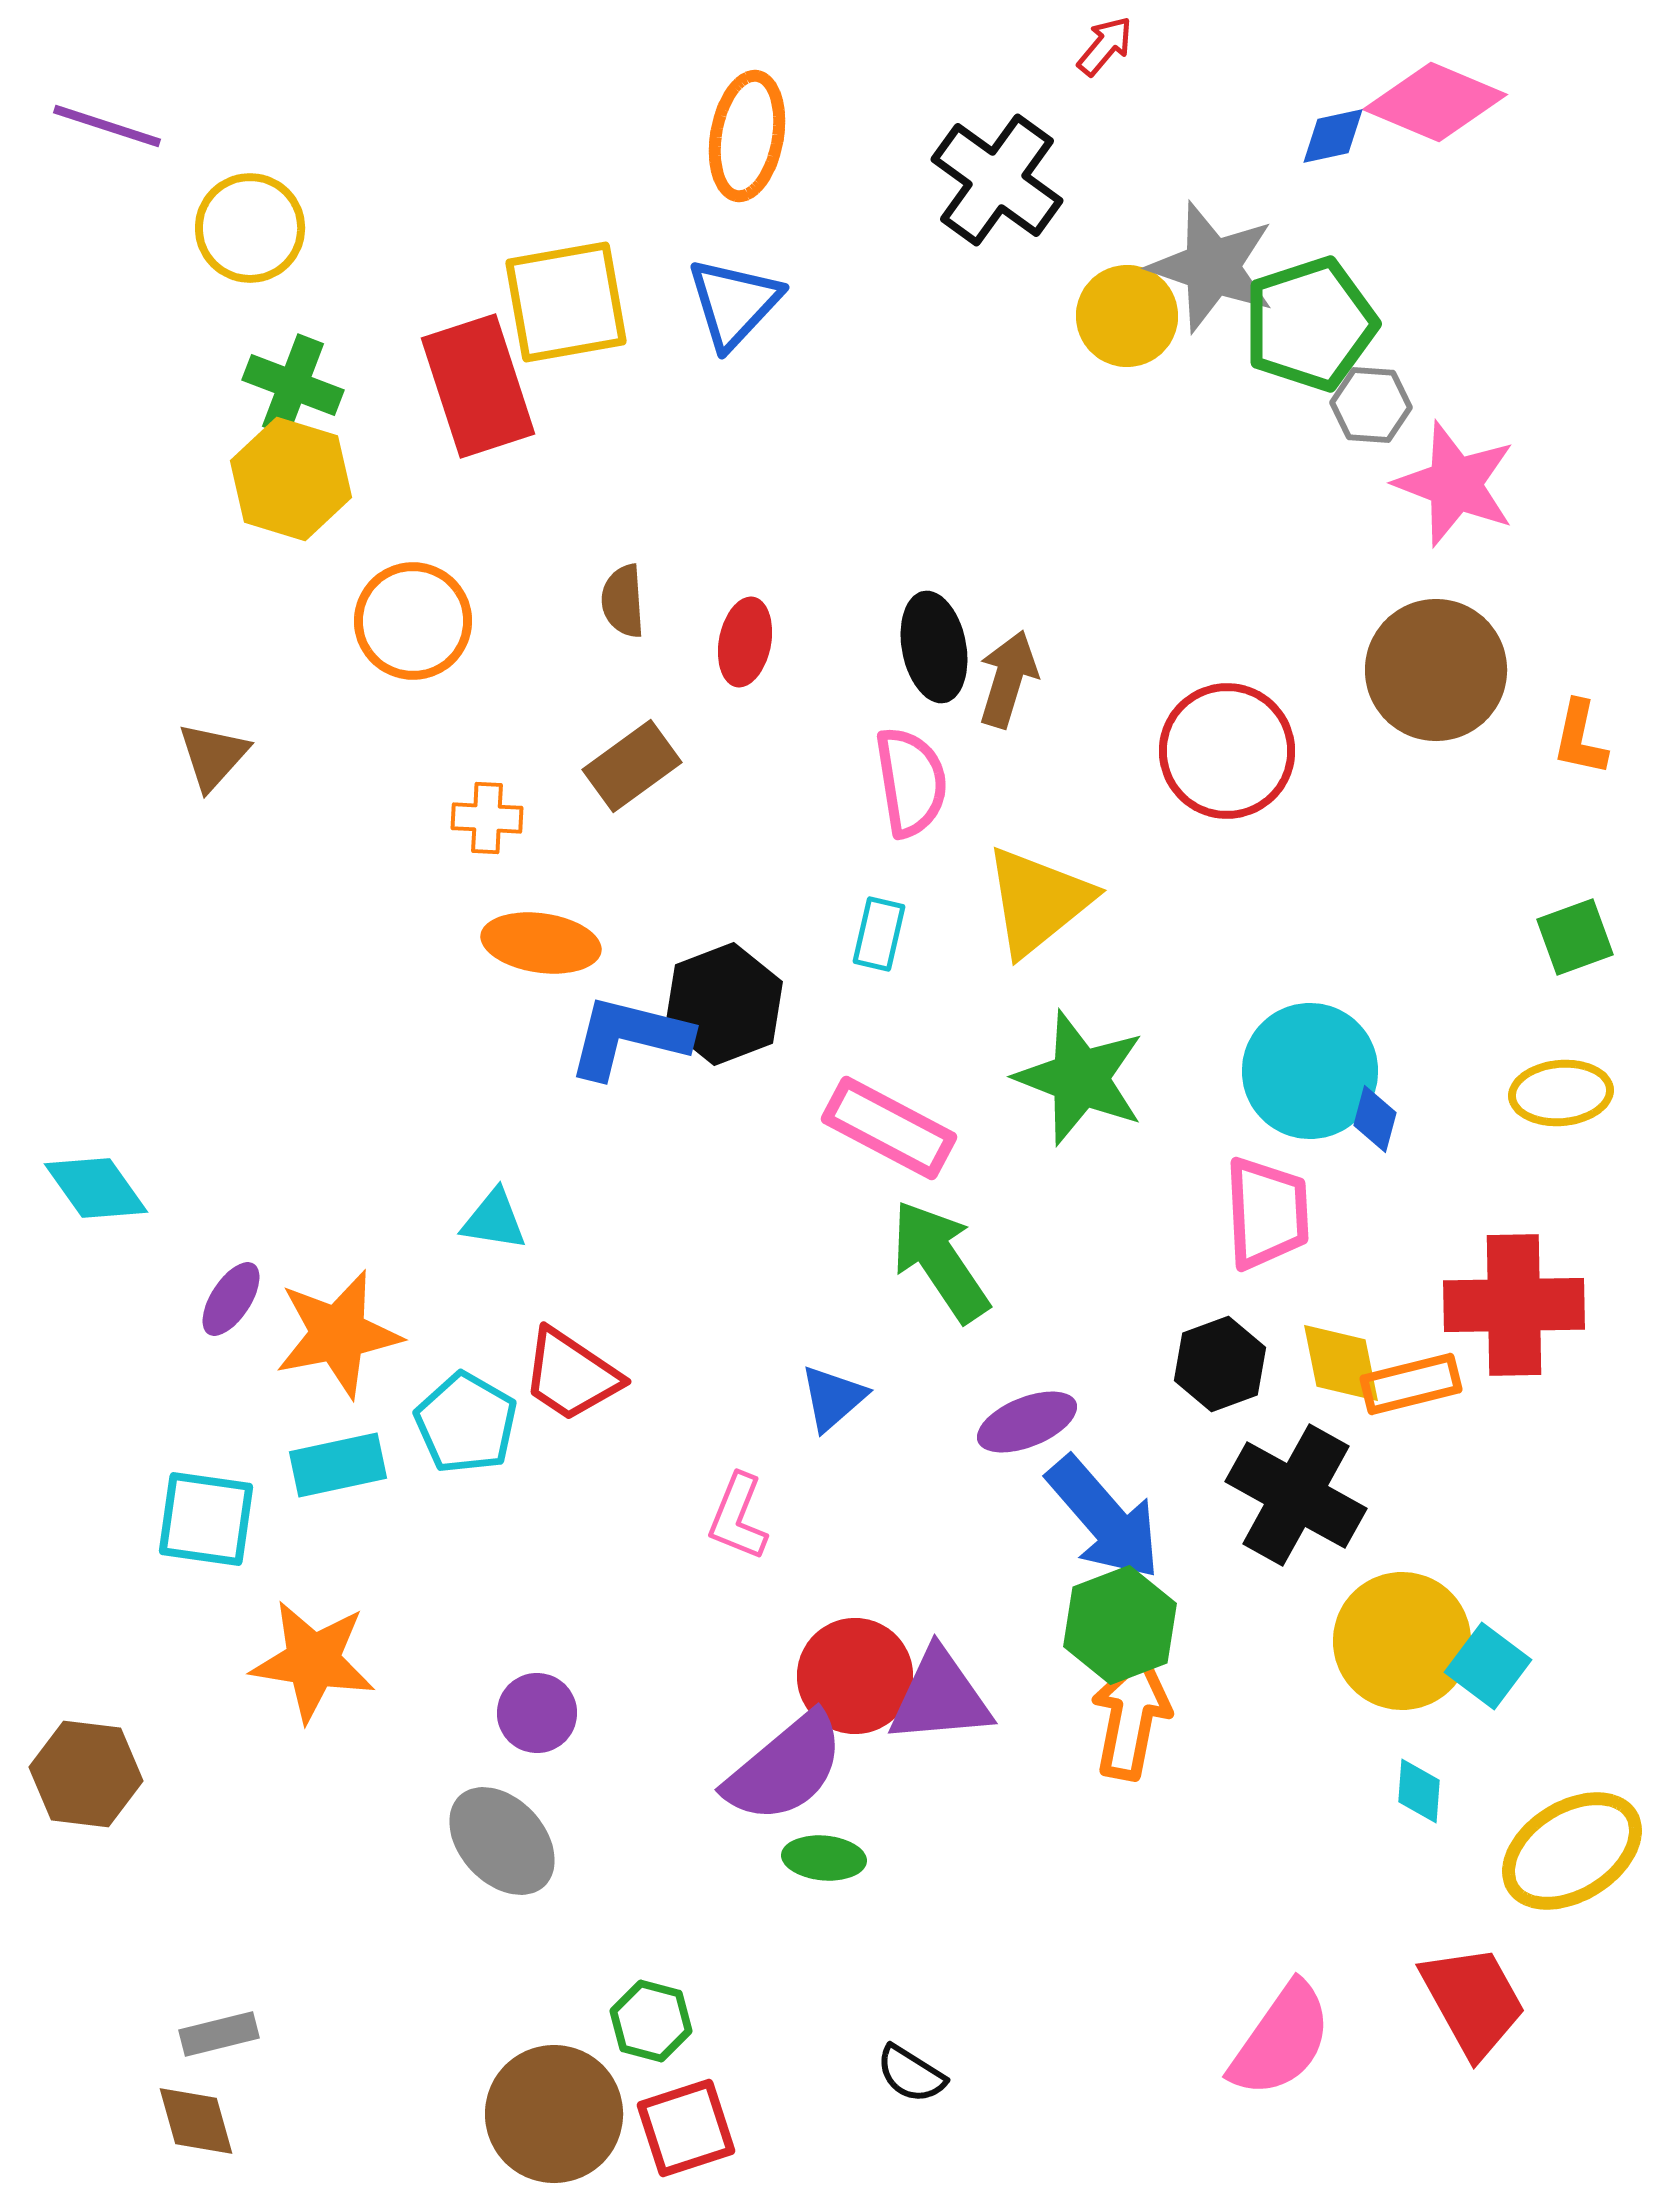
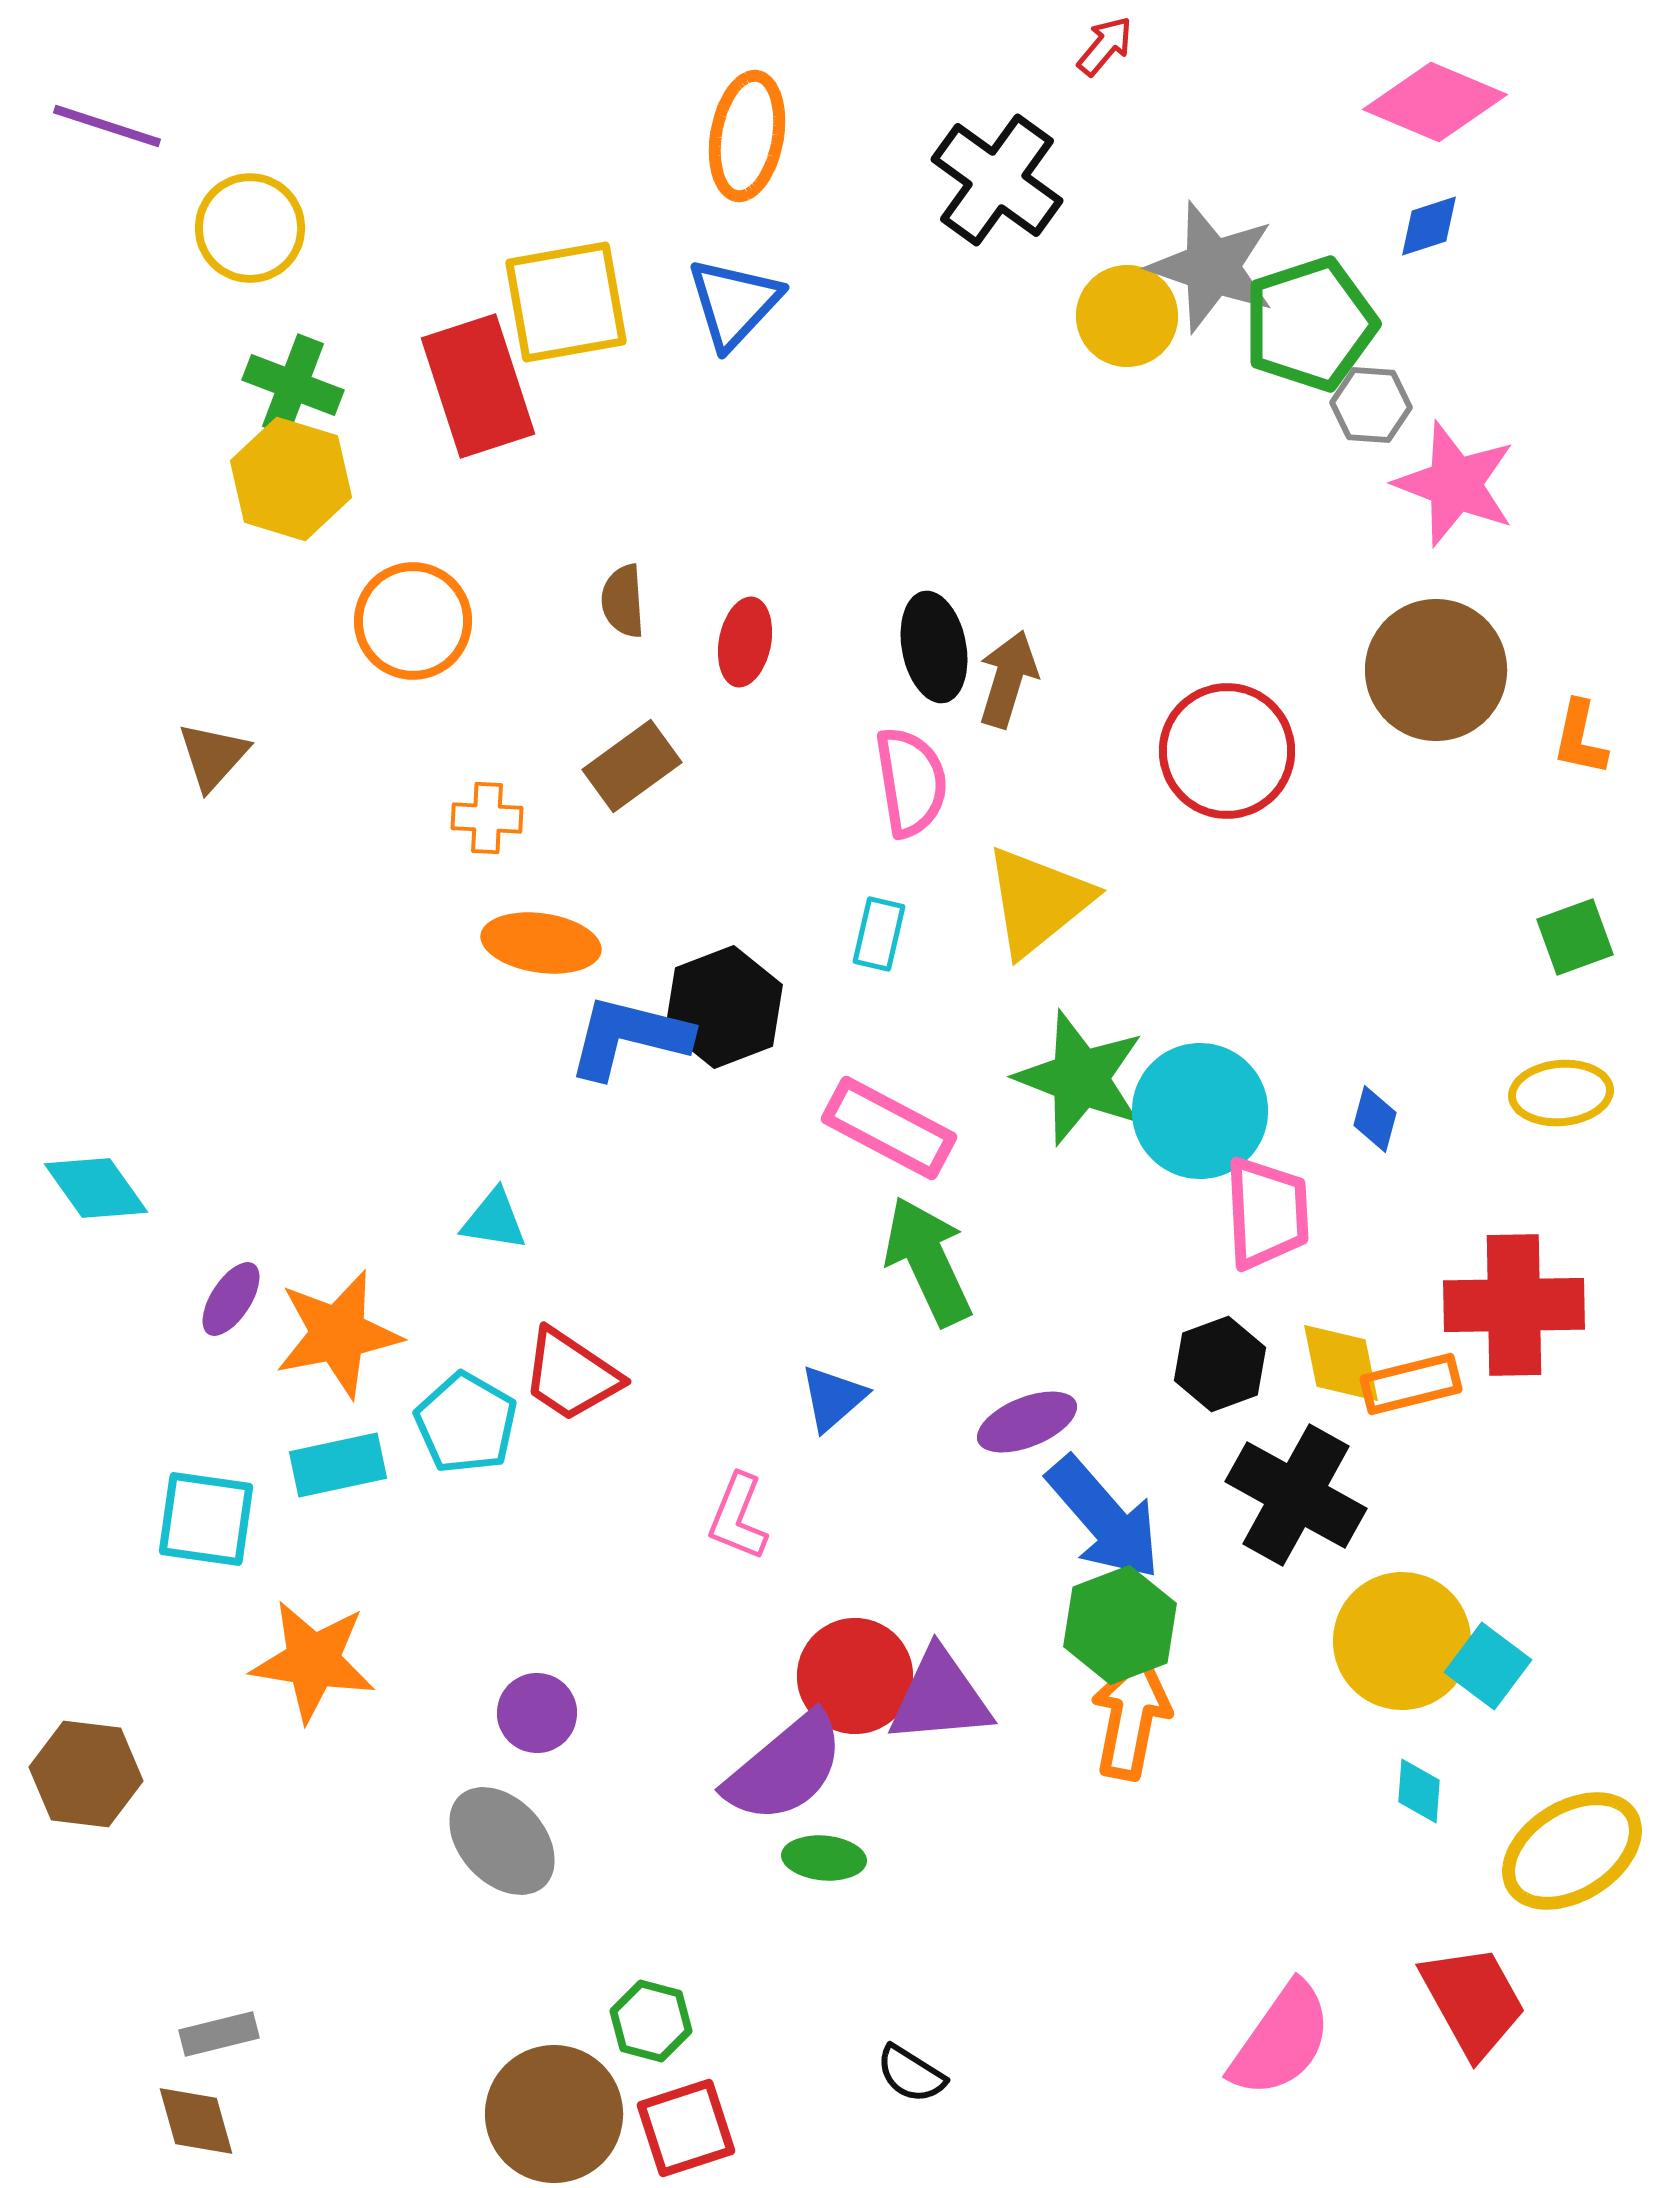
blue diamond at (1333, 136): moved 96 px right, 90 px down; rotated 6 degrees counterclockwise
black hexagon at (724, 1004): moved 3 px down
cyan circle at (1310, 1071): moved 110 px left, 40 px down
green arrow at (940, 1261): moved 12 px left; rotated 9 degrees clockwise
